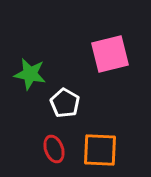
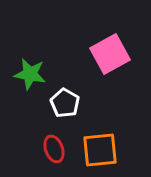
pink square: rotated 15 degrees counterclockwise
orange square: rotated 9 degrees counterclockwise
